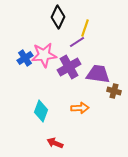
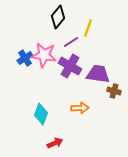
black diamond: rotated 15 degrees clockwise
yellow line: moved 3 px right
purple line: moved 6 px left
pink star: rotated 15 degrees clockwise
purple cross: moved 1 px right, 1 px up; rotated 30 degrees counterclockwise
cyan diamond: moved 3 px down
red arrow: rotated 133 degrees clockwise
